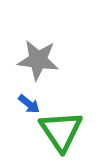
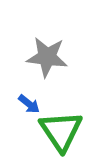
gray star: moved 9 px right, 3 px up
